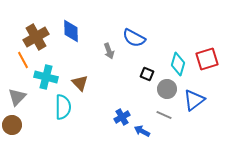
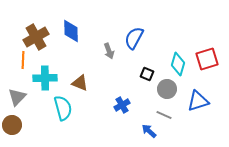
blue semicircle: rotated 90 degrees clockwise
orange line: rotated 30 degrees clockwise
cyan cross: moved 1 px left, 1 px down; rotated 15 degrees counterclockwise
brown triangle: rotated 24 degrees counterclockwise
blue triangle: moved 4 px right, 1 px down; rotated 20 degrees clockwise
cyan semicircle: moved 1 px down; rotated 15 degrees counterclockwise
blue cross: moved 12 px up
blue arrow: moved 7 px right; rotated 14 degrees clockwise
